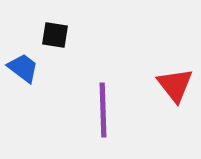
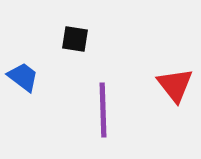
black square: moved 20 px right, 4 px down
blue trapezoid: moved 9 px down
